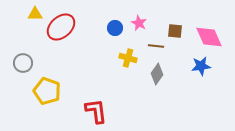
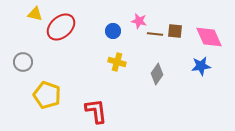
yellow triangle: rotated 14 degrees clockwise
pink star: moved 2 px up; rotated 14 degrees counterclockwise
blue circle: moved 2 px left, 3 px down
brown line: moved 1 px left, 12 px up
yellow cross: moved 11 px left, 4 px down
gray circle: moved 1 px up
yellow pentagon: moved 4 px down
